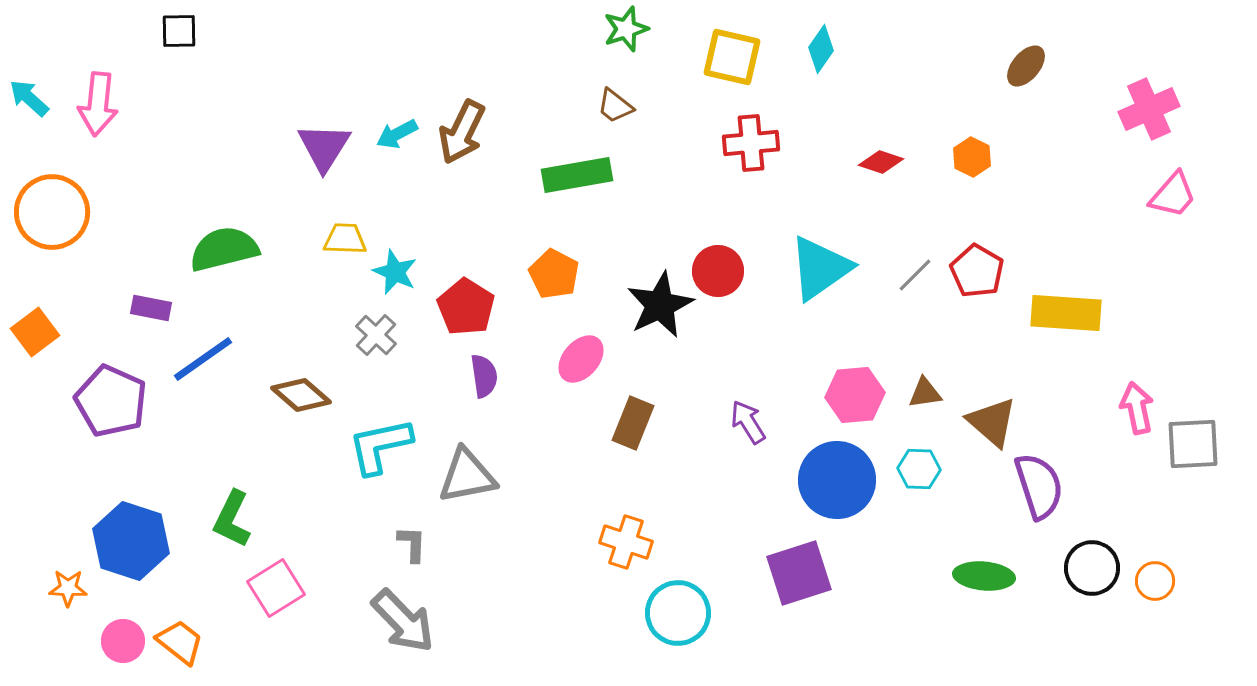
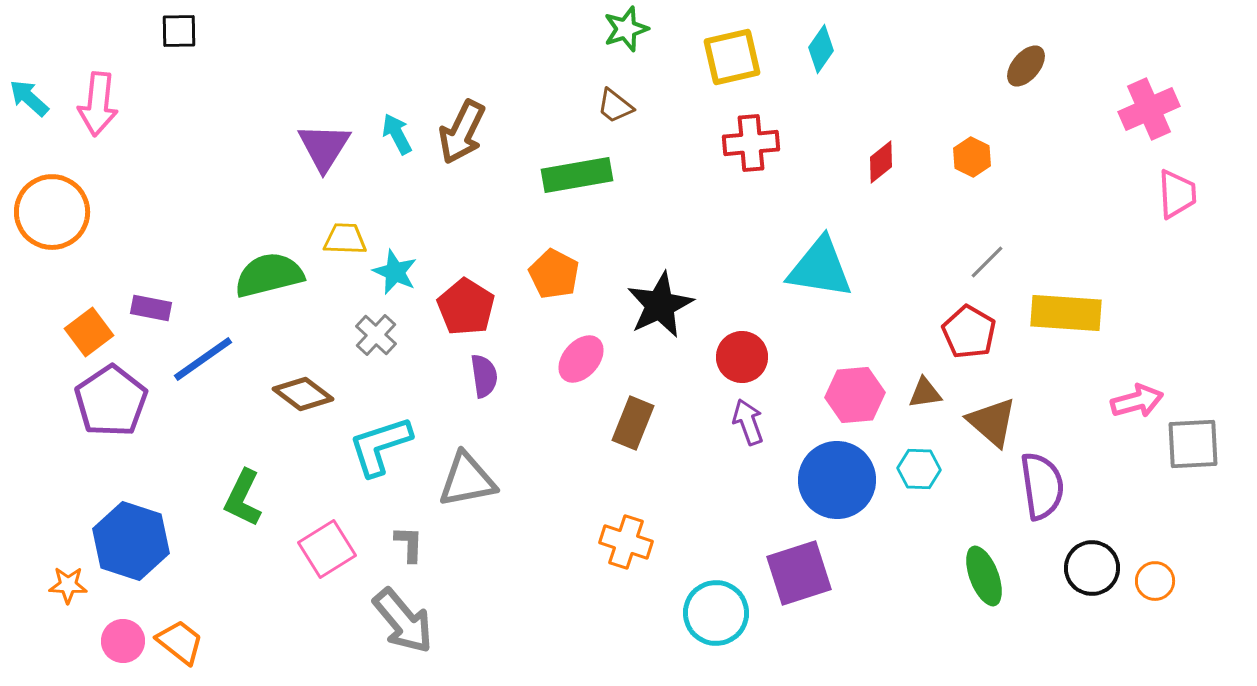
yellow square at (732, 57): rotated 26 degrees counterclockwise
cyan arrow at (397, 134): rotated 90 degrees clockwise
red diamond at (881, 162): rotated 57 degrees counterclockwise
pink trapezoid at (1173, 195): moved 4 px right, 1 px up; rotated 44 degrees counterclockwise
green semicircle at (224, 249): moved 45 px right, 26 px down
cyan triangle at (820, 268): rotated 44 degrees clockwise
red circle at (718, 271): moved 24 px right, 86 px down
red pentagon at (977, 271): moved 8 px left, 61 px down
gray line at (915, 275): moved 72 px right, 13 px up
orange square at (35, 332): moved 54 px right
brown diamond at (301, 395): moved 2 px right, 1 px up; rotated 4 degrees counterclockwise
purple pentagon at (111, 401): rotated 14 degrees clockwise
pink arrow at (1137, 408): moved 7 px up; rotated 87 degrees clockwise
purple arrow at (748, 422): rotated 12 degrees clockwise
cyan L-shape at (380, 446): rotated 6 degrees counterclockwise
gray triangle at (467, 476): moved 4 px down
purple semicircle at (1039, 486): moved 3 px right; rotated 10 degrees clockwise
green L-shape at (232, 519): moved 11 px right, 21 px up
gray L-shape at (412, 544): moved 3 px left
green ellipse at (984, 576): rotated 64 degrees clockwise
orange star at (68, 588): moved 3 px up
pink square at (276, 588): moved 51 px right, 39 px up
cyan circle at (678, 613): moved 38 px right
gray arrow at (403, 621): rotated 4 degrees clockwise
